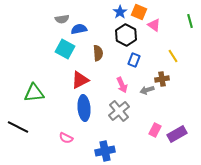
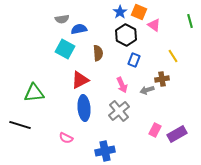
black line: moved 2 px right, 2 px up; rotated 10 degrees counterclockwise
